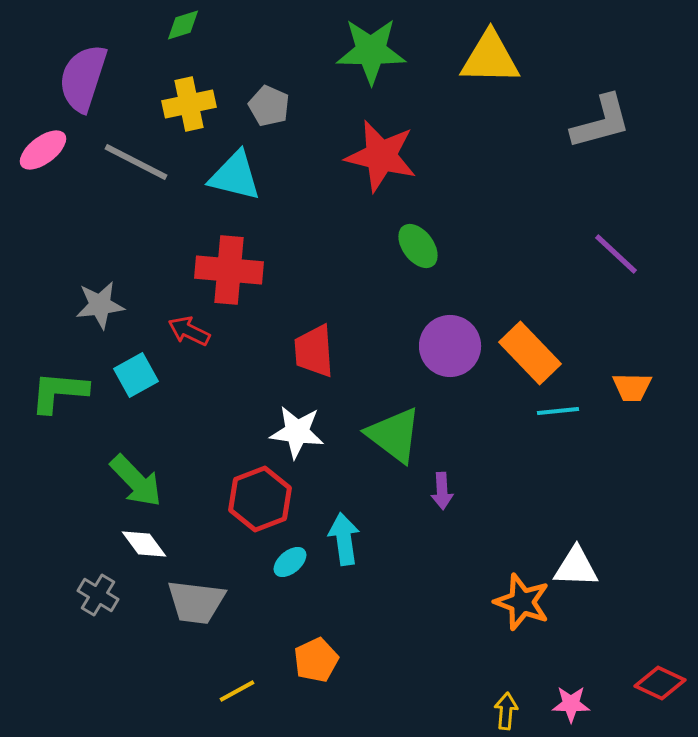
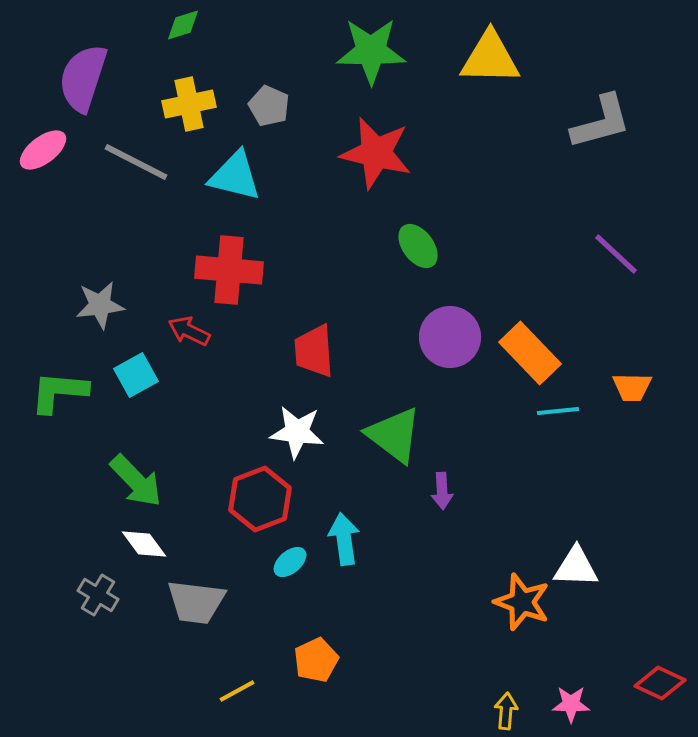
red star: moved 5 px left, 3 px up
purple circle: moved 9 px up
